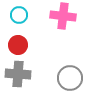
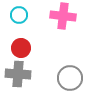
red circle: moved 3 px right, 3 px down
